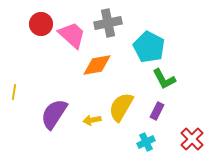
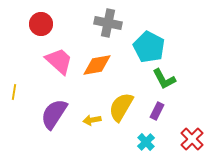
gray cross: rotated 24 degrees clockwise
pink trapezoid: moved 13 px left, 26 px down
cyan cross: rotated 18 degrees counterclockwise
